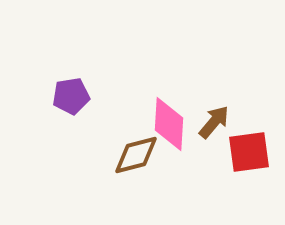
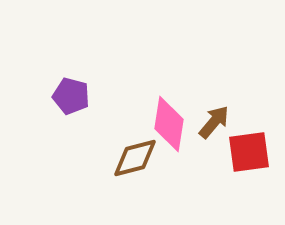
purple pentagon: rotated 24 degrees clockwise
pink diamond: rotated 6 degrees clockwise
brown diamond: moved 1 px left, 3 px down
